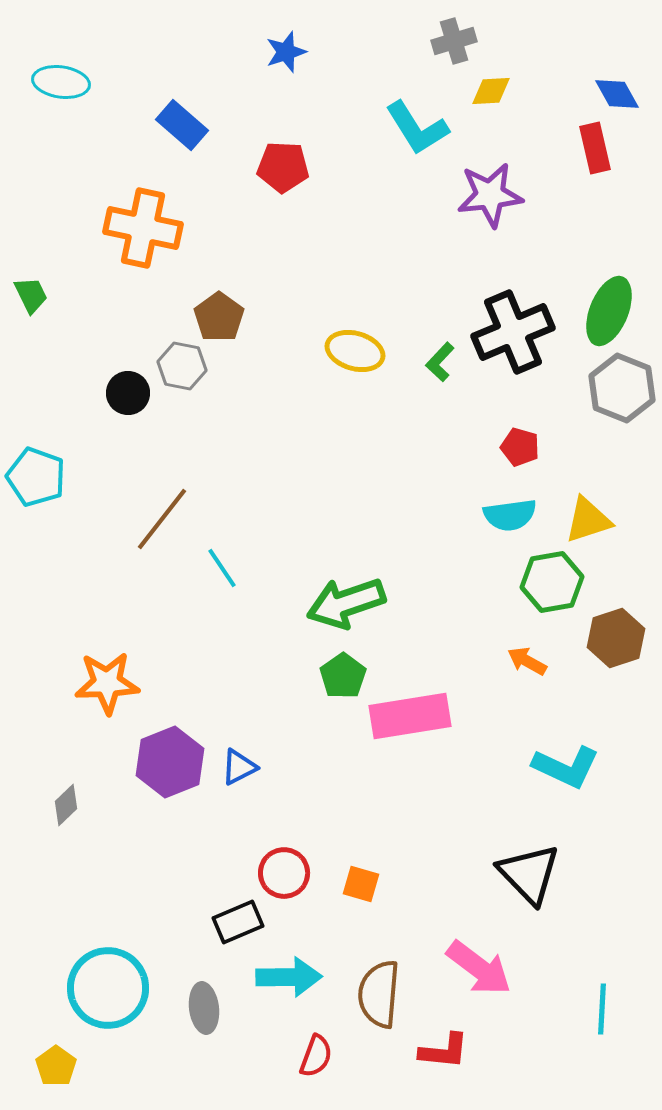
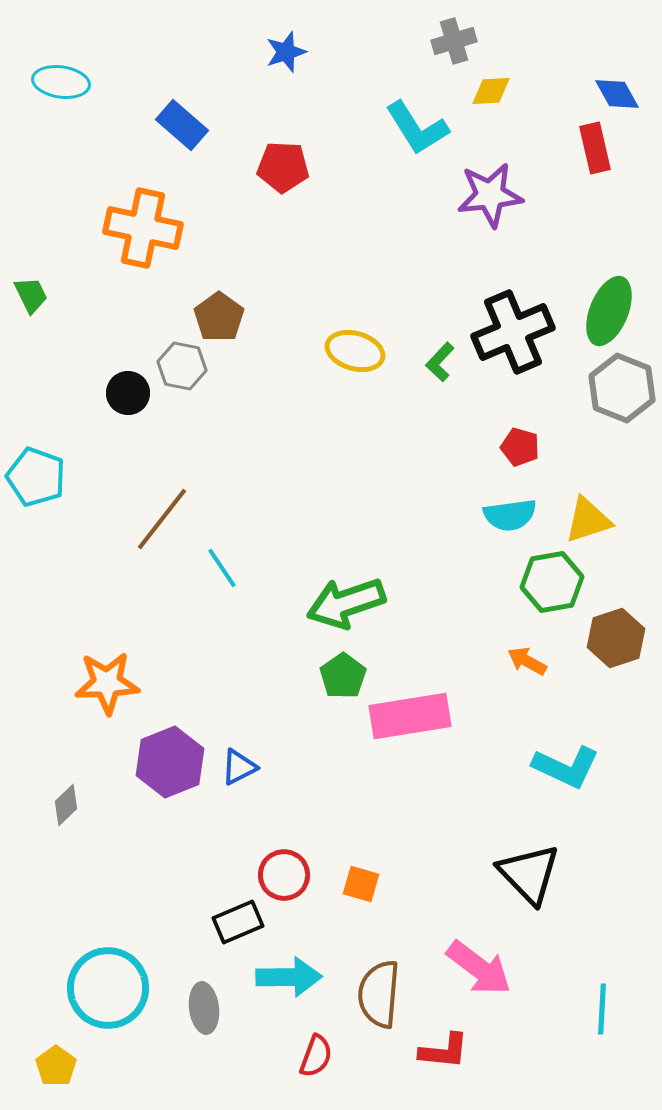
red circle at (284, 873): moved 2 px down
